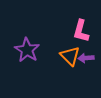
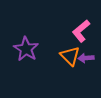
pink L-shape: rotated 35 degrees clockwise
purple star: moved 1 px left, 1 px up
